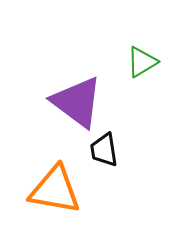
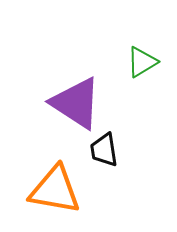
purple triangle: moved 1 px left, 1 px down; rotated 4 degrees counterclockwise
